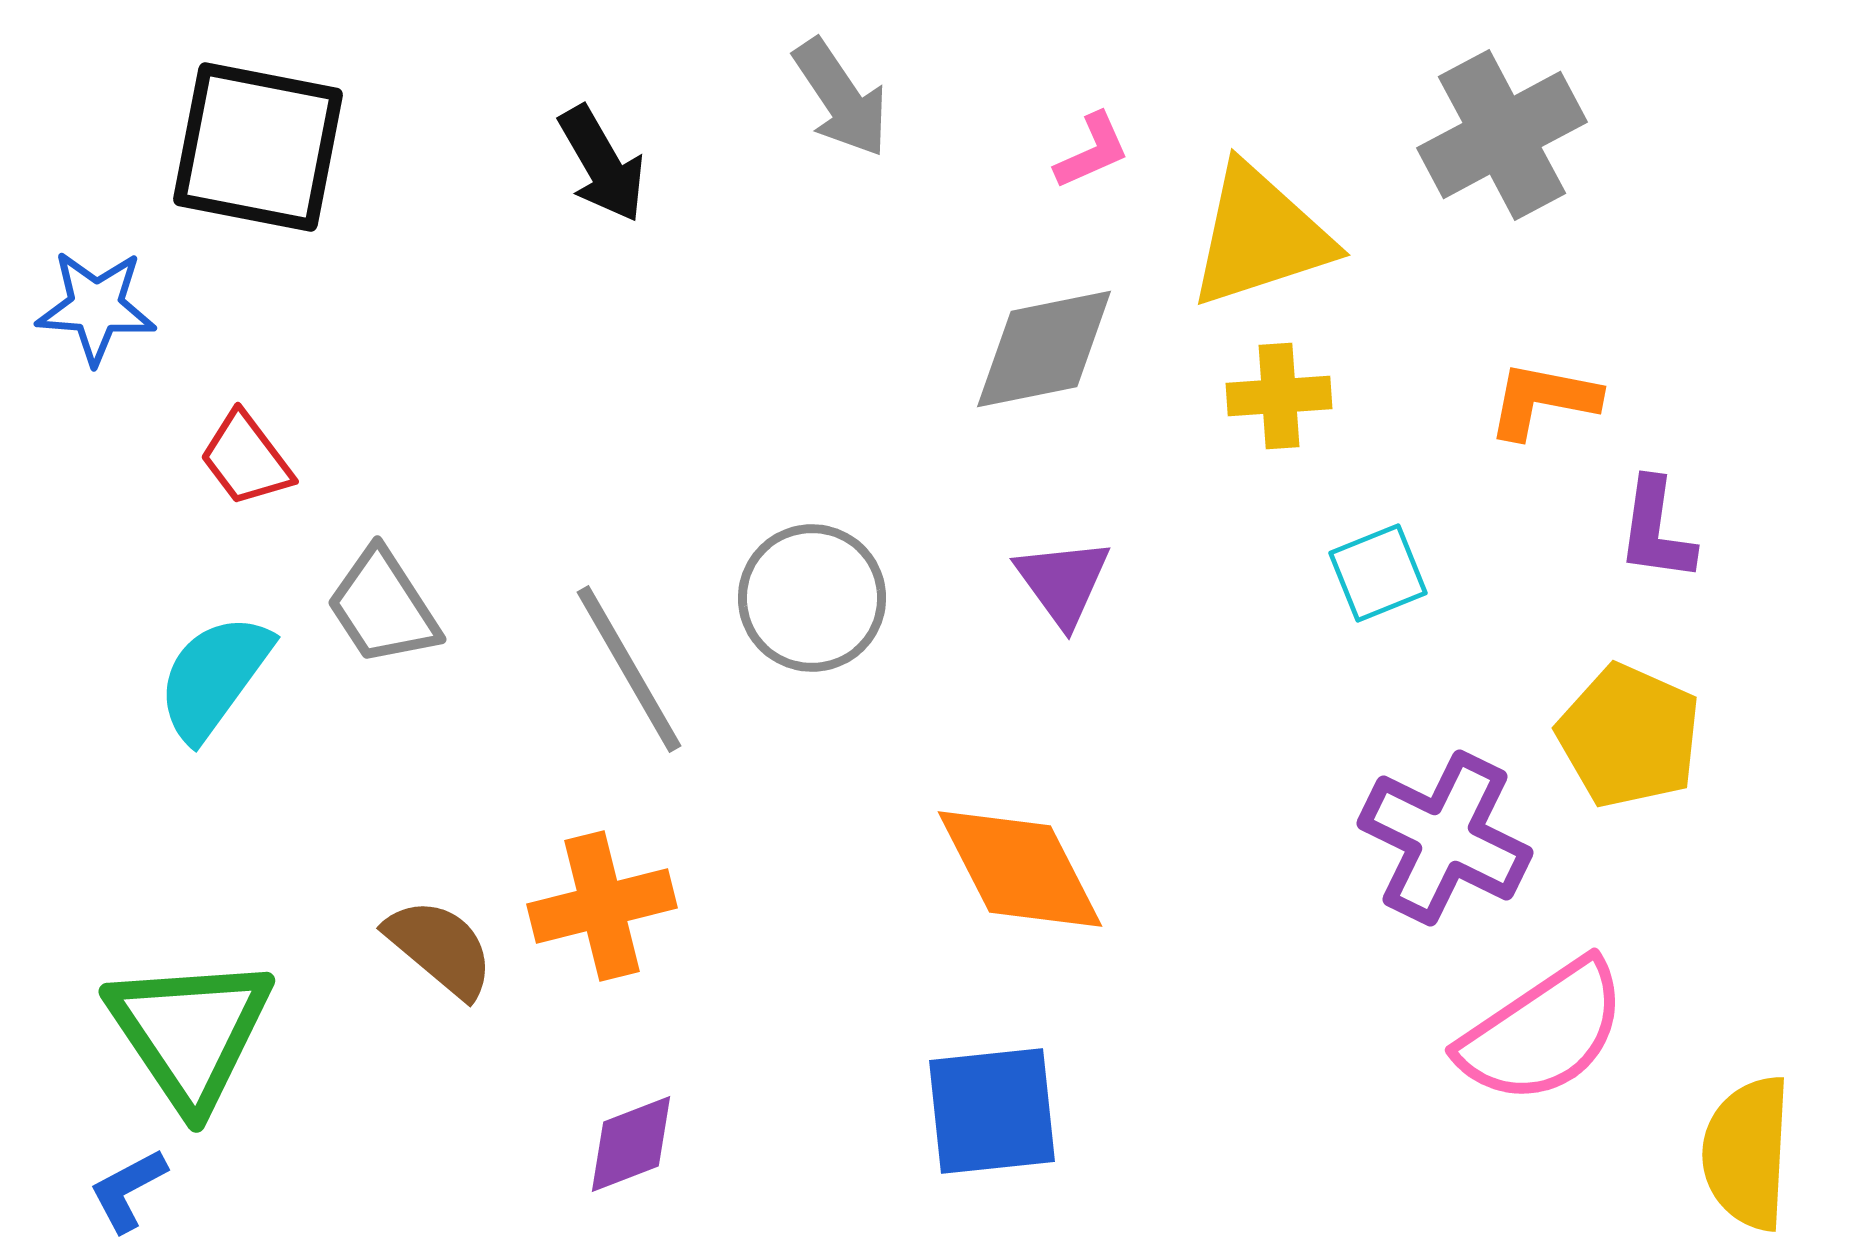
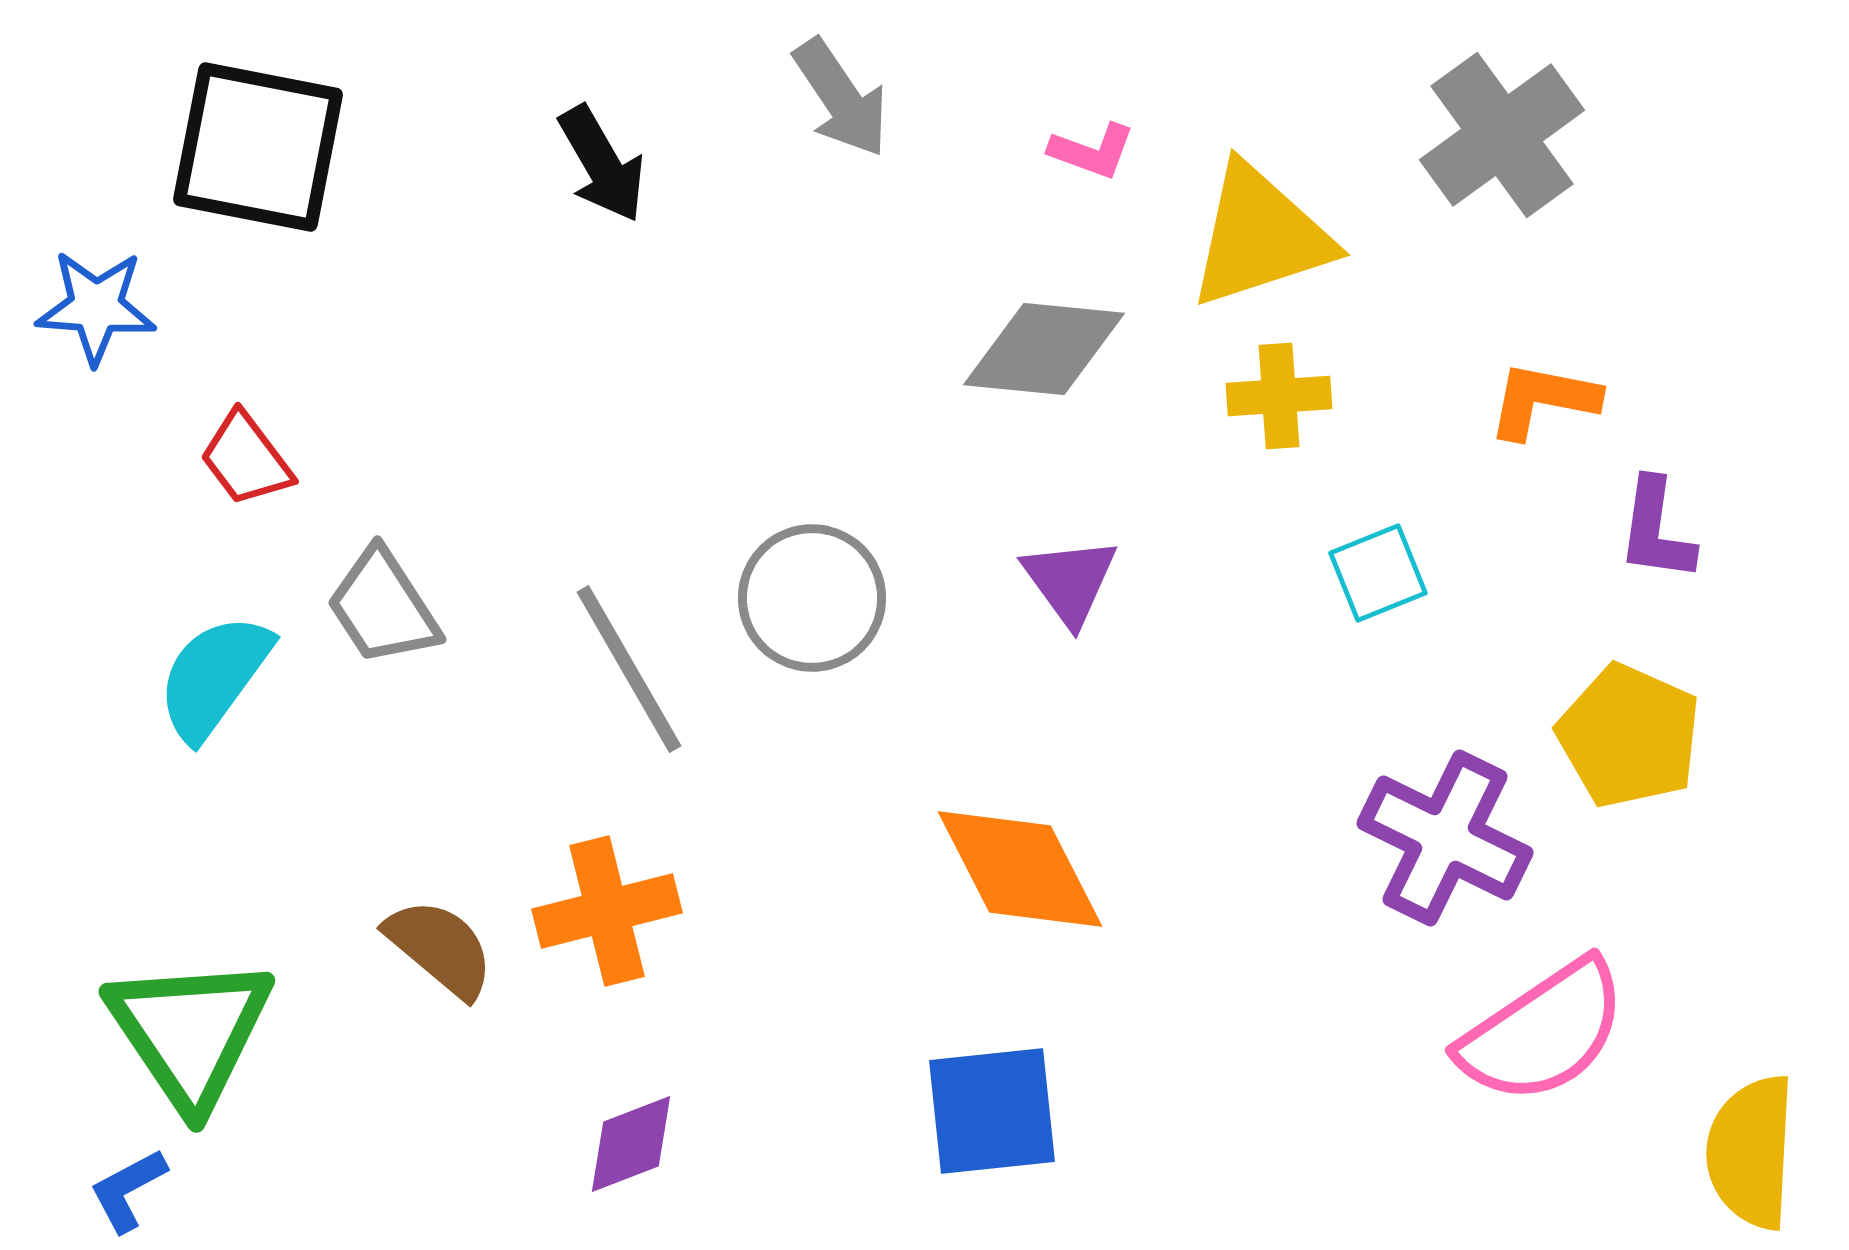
gray cross: rotated 8 degrees counterclockwise
pink L-shape: rotated 44 degrees clockwise
gray diamond: rotated 17 degrees clockwise
purple triangle: moved 7 px right, 1 px up
orange cross: moved 5 px right, 5 px down
yellow semicircle: moved 4 px right, 1 px up
